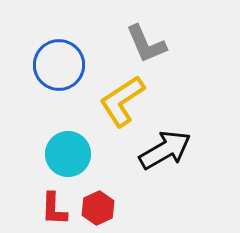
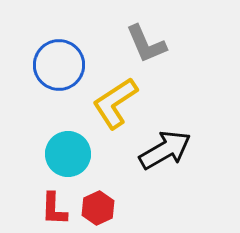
yellow L-shape: moved 7 px left, 2 px down
